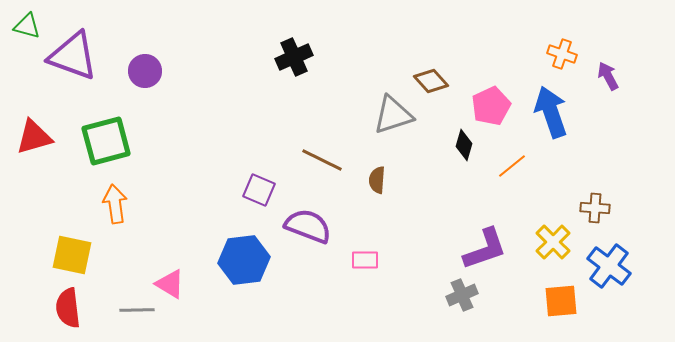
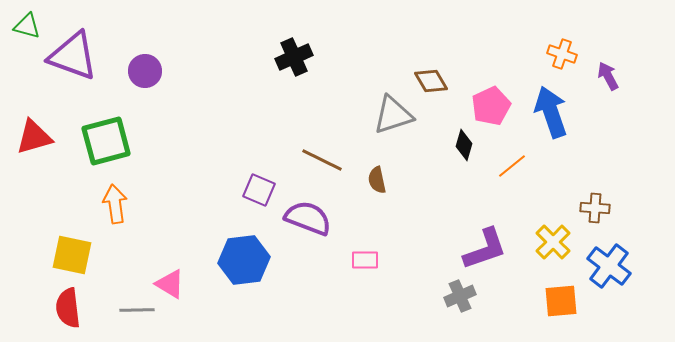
brown diamond: rotated 12 degrees clockwise
brown semicircle: rotated 16 degrees counterclockwise
purple semicircle: moved 8 px up
gray cross: moved 2 px left, 1 px down
